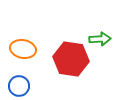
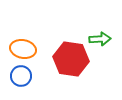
blue circle: moved 2 px right, 10 px up
